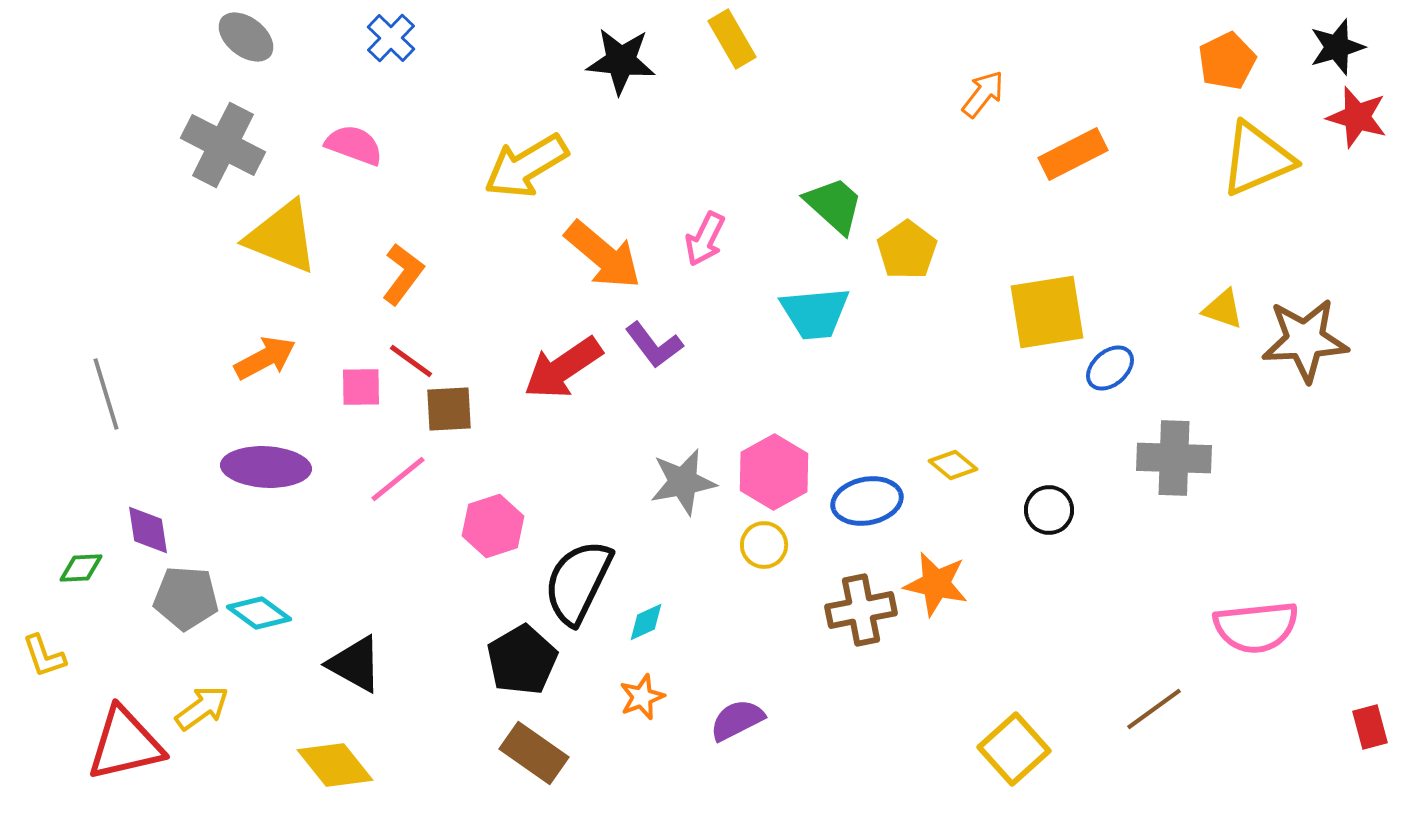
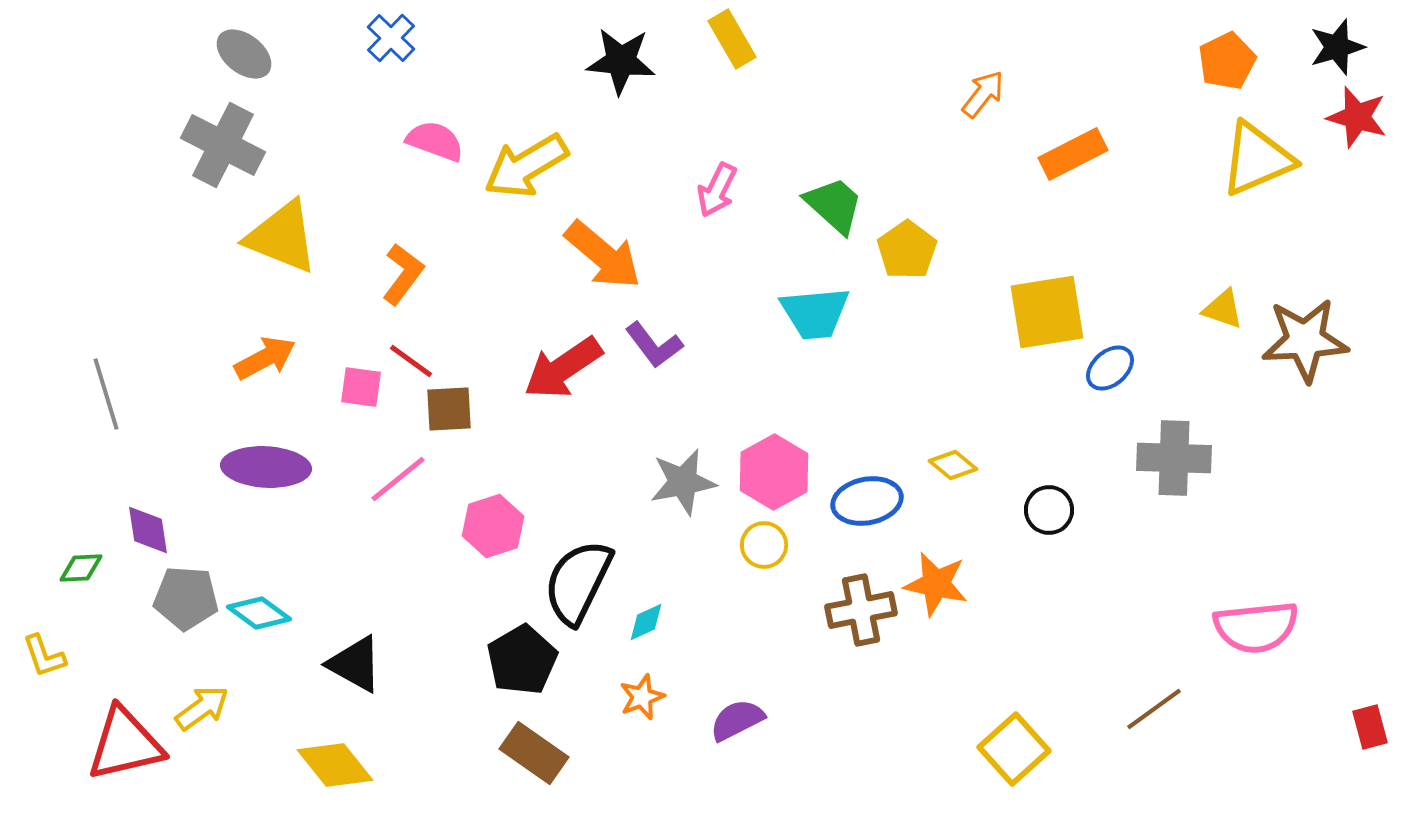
gray ellipse at (246, 37): moved 2 px left, 17 px down
pink semicircle at (354, 145): moved 81 px right, 4 px up
pink arrow at (705, 239): moved 12 px right, 49 px up
pink square at (361, 387): rotated 9 degrees clockwise
